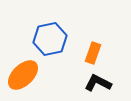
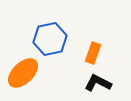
orange ellipse: moved 2 px up
